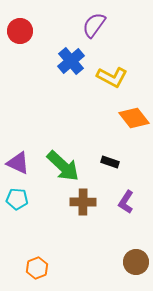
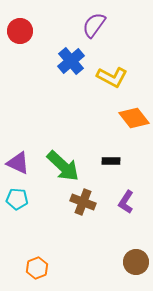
black rectangle: moved 1 px right, 1 px up; rotated 18 degrees counterclockwise
brown cross: rotated 20 degrees clockwise
